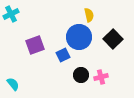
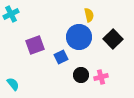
blue square: moved 2 px left, 2 px down
